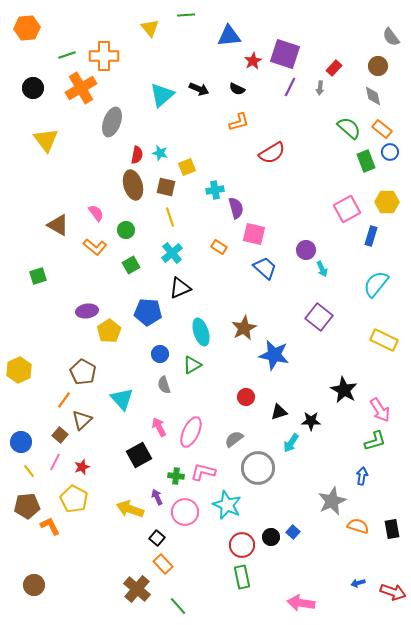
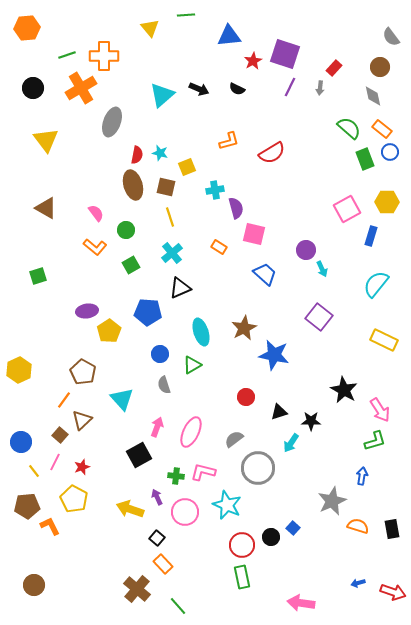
brown circle at (378, 66): moved 2 px right, 1 px down
orange L-shape at (239, 122): moved 10 px left, 19 px down
green rectangle at (366, 161): moved 1 px left, 2 px up
brown triangle at (58, 225): moved 12 px left, 17 px up
blue trapezoid at (265, 268): moved 6 px down
pink arrow at (159, 427): moved 2 px left; rotated 48 degrees clockwise
yellow line at (29, 471): moved 5 px right
blue square at (293, 532): moved 4 px up
